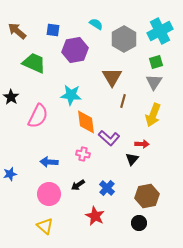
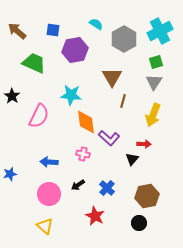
black star: moved 1 px right, 1 px up
pink semicircle: moved 1 px right
red arrow: moved 2 px right
